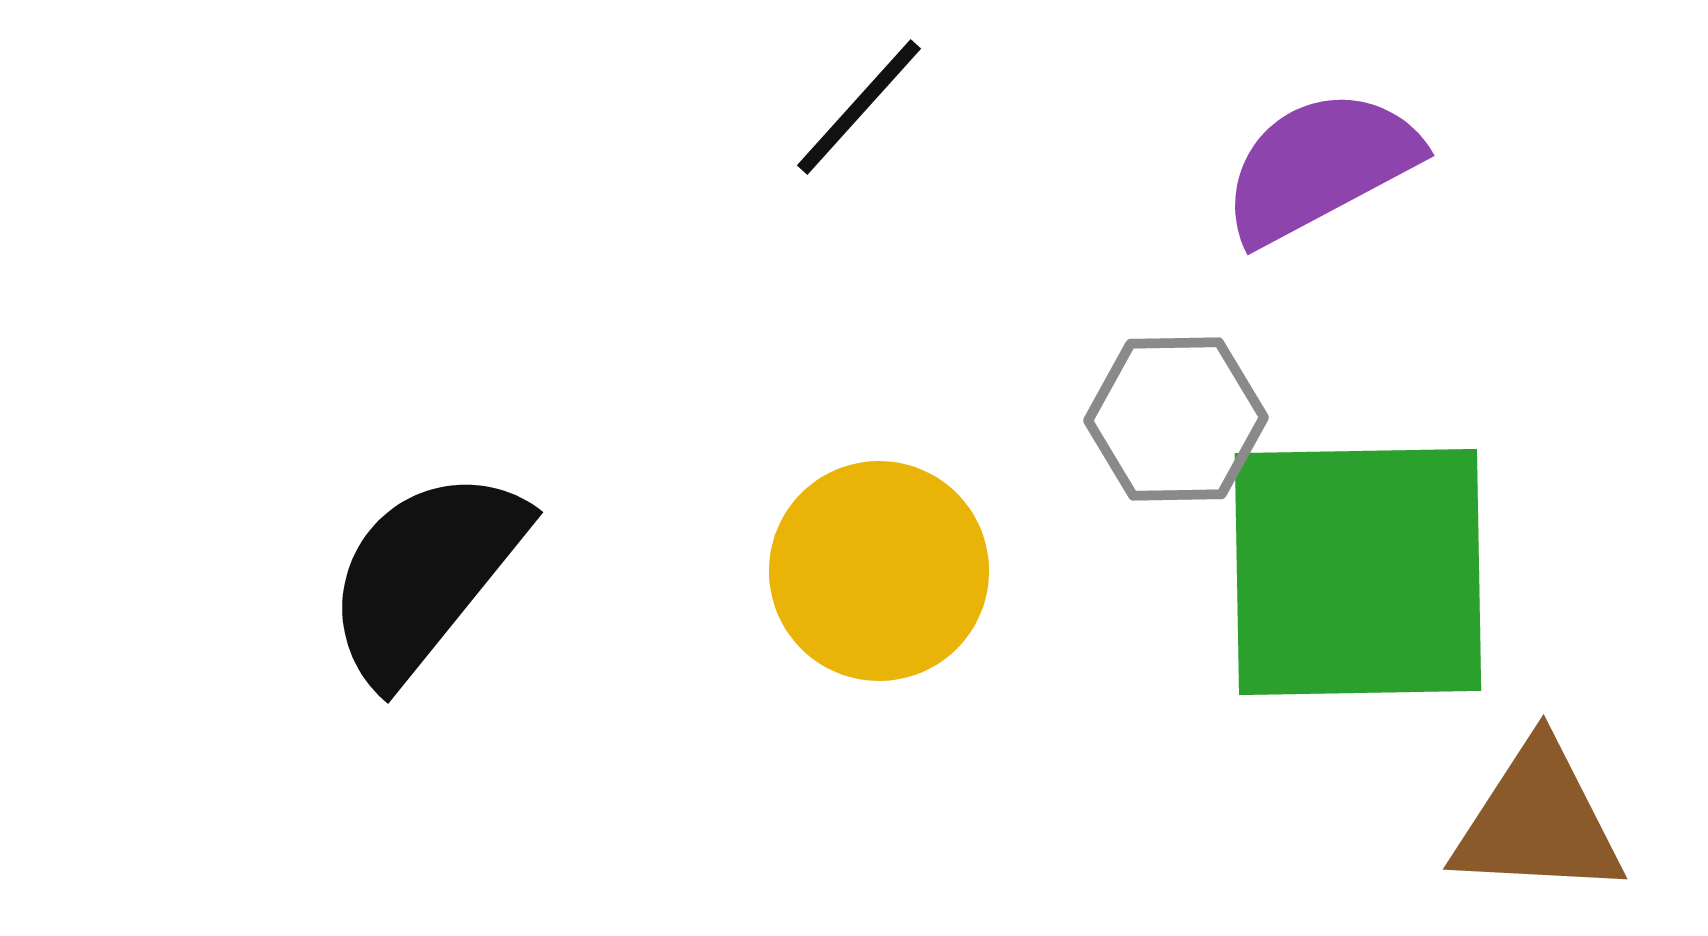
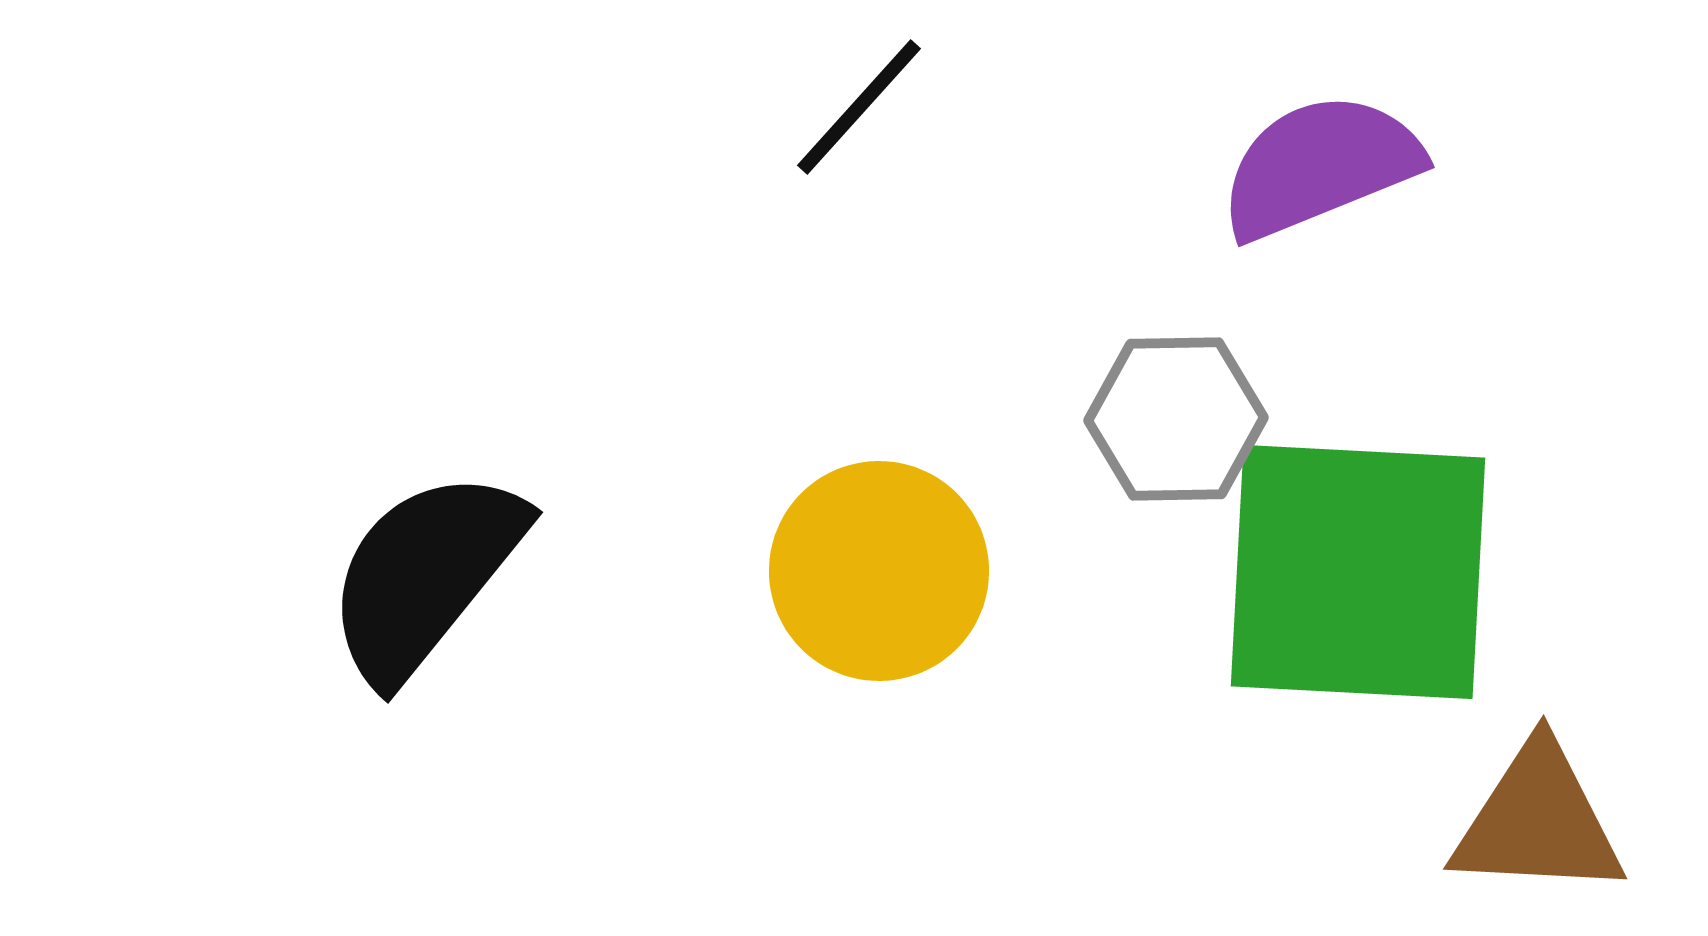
purple semicircle: rotated 6 degrees clockwise
green square: rotated 4 degrees clockwise
